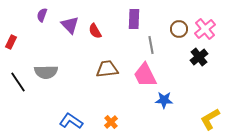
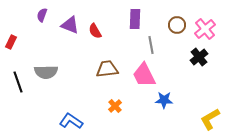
purple rectangle: moved 1 px right
purple triangle: rotated 24 degrees counterclockwise
brown circle: moved 2 px left, 4 px up
pink trapezoid: moved 1 px left
black line: rotated 15 degrees clockwise
orange cross: moved 4 px right, 16 px up
